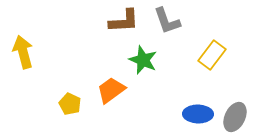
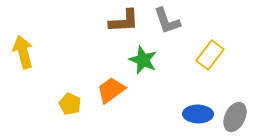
yellow rectangle: moved 2 px left
